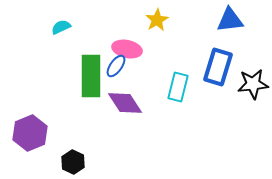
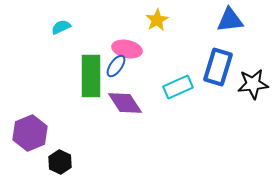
cyan rectangle: rotated 52 degrees clockwise
black hexagon: moved 13 px left
